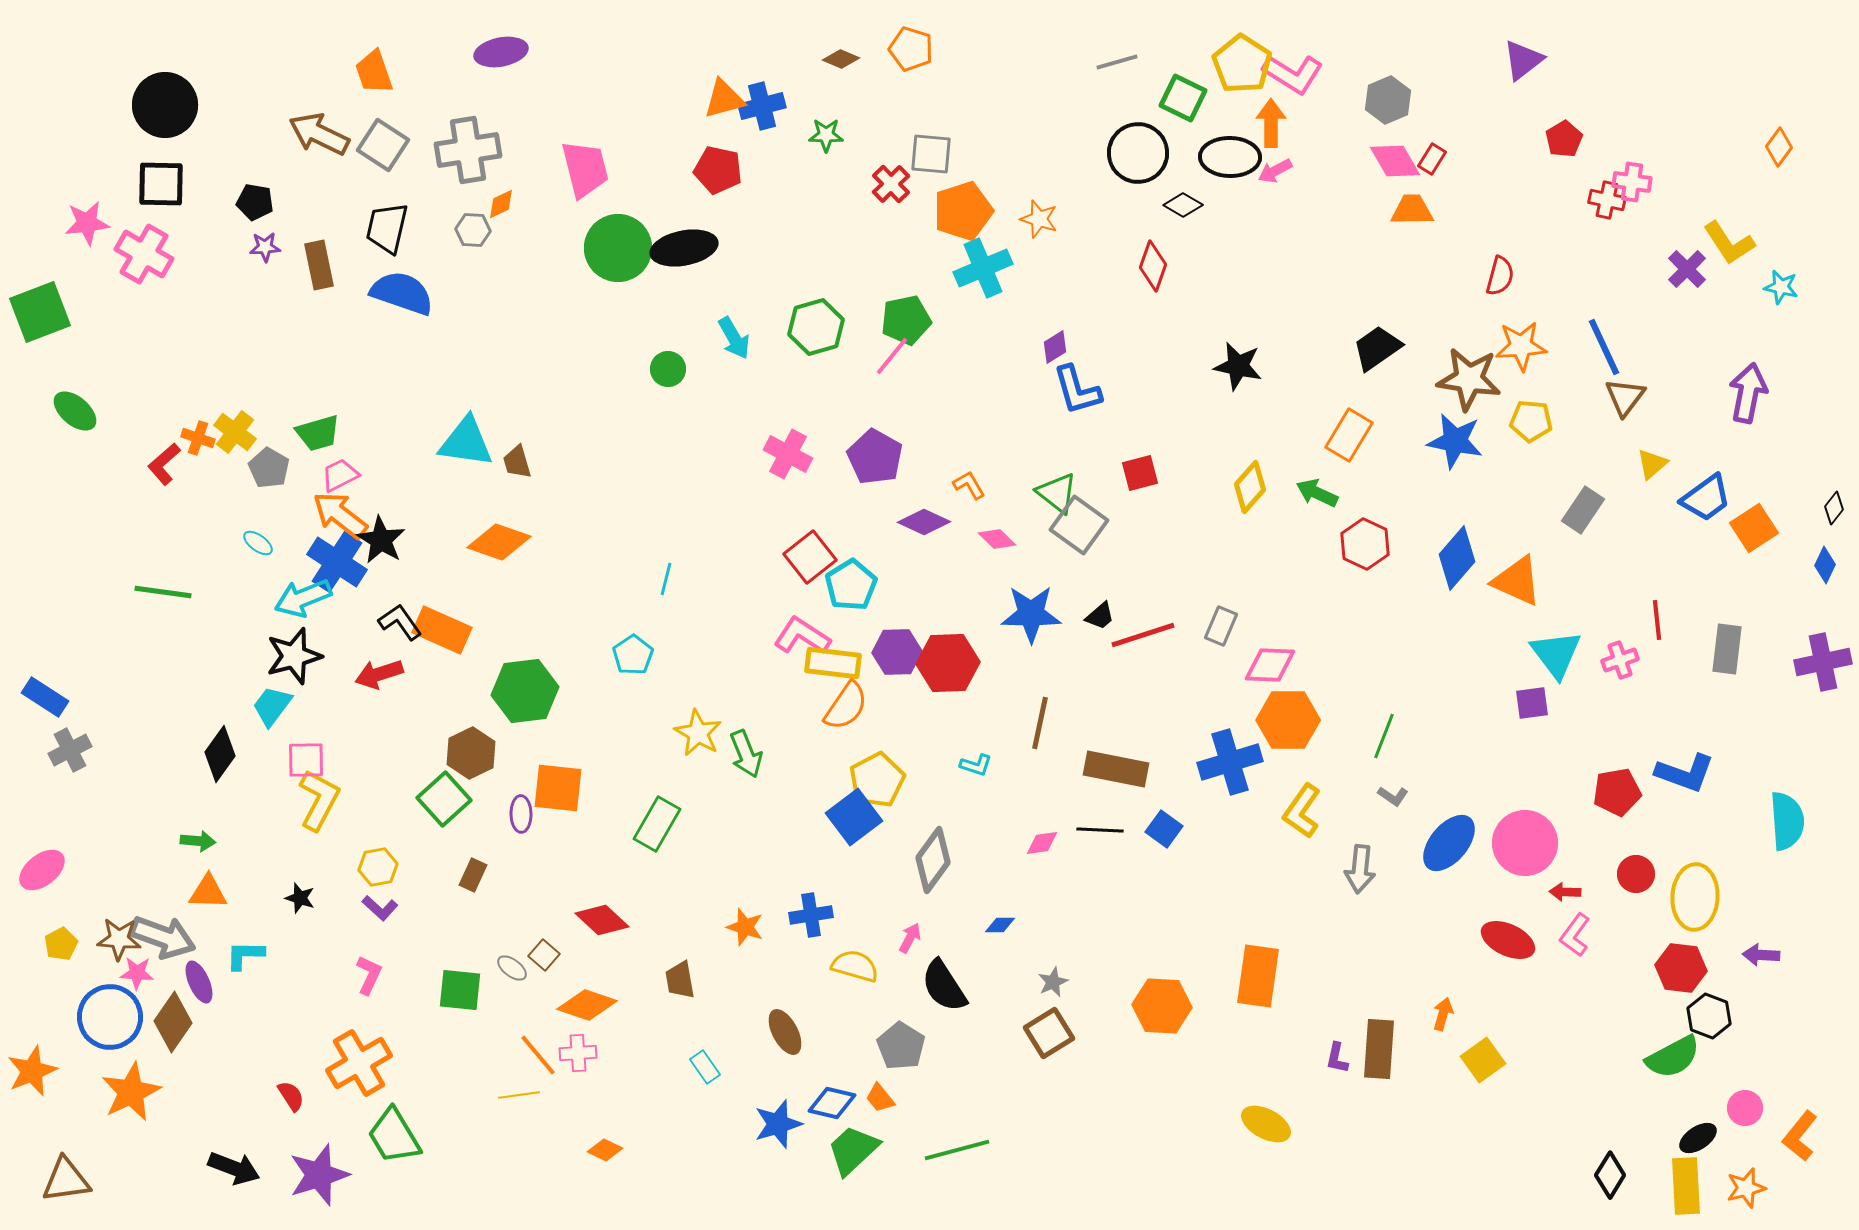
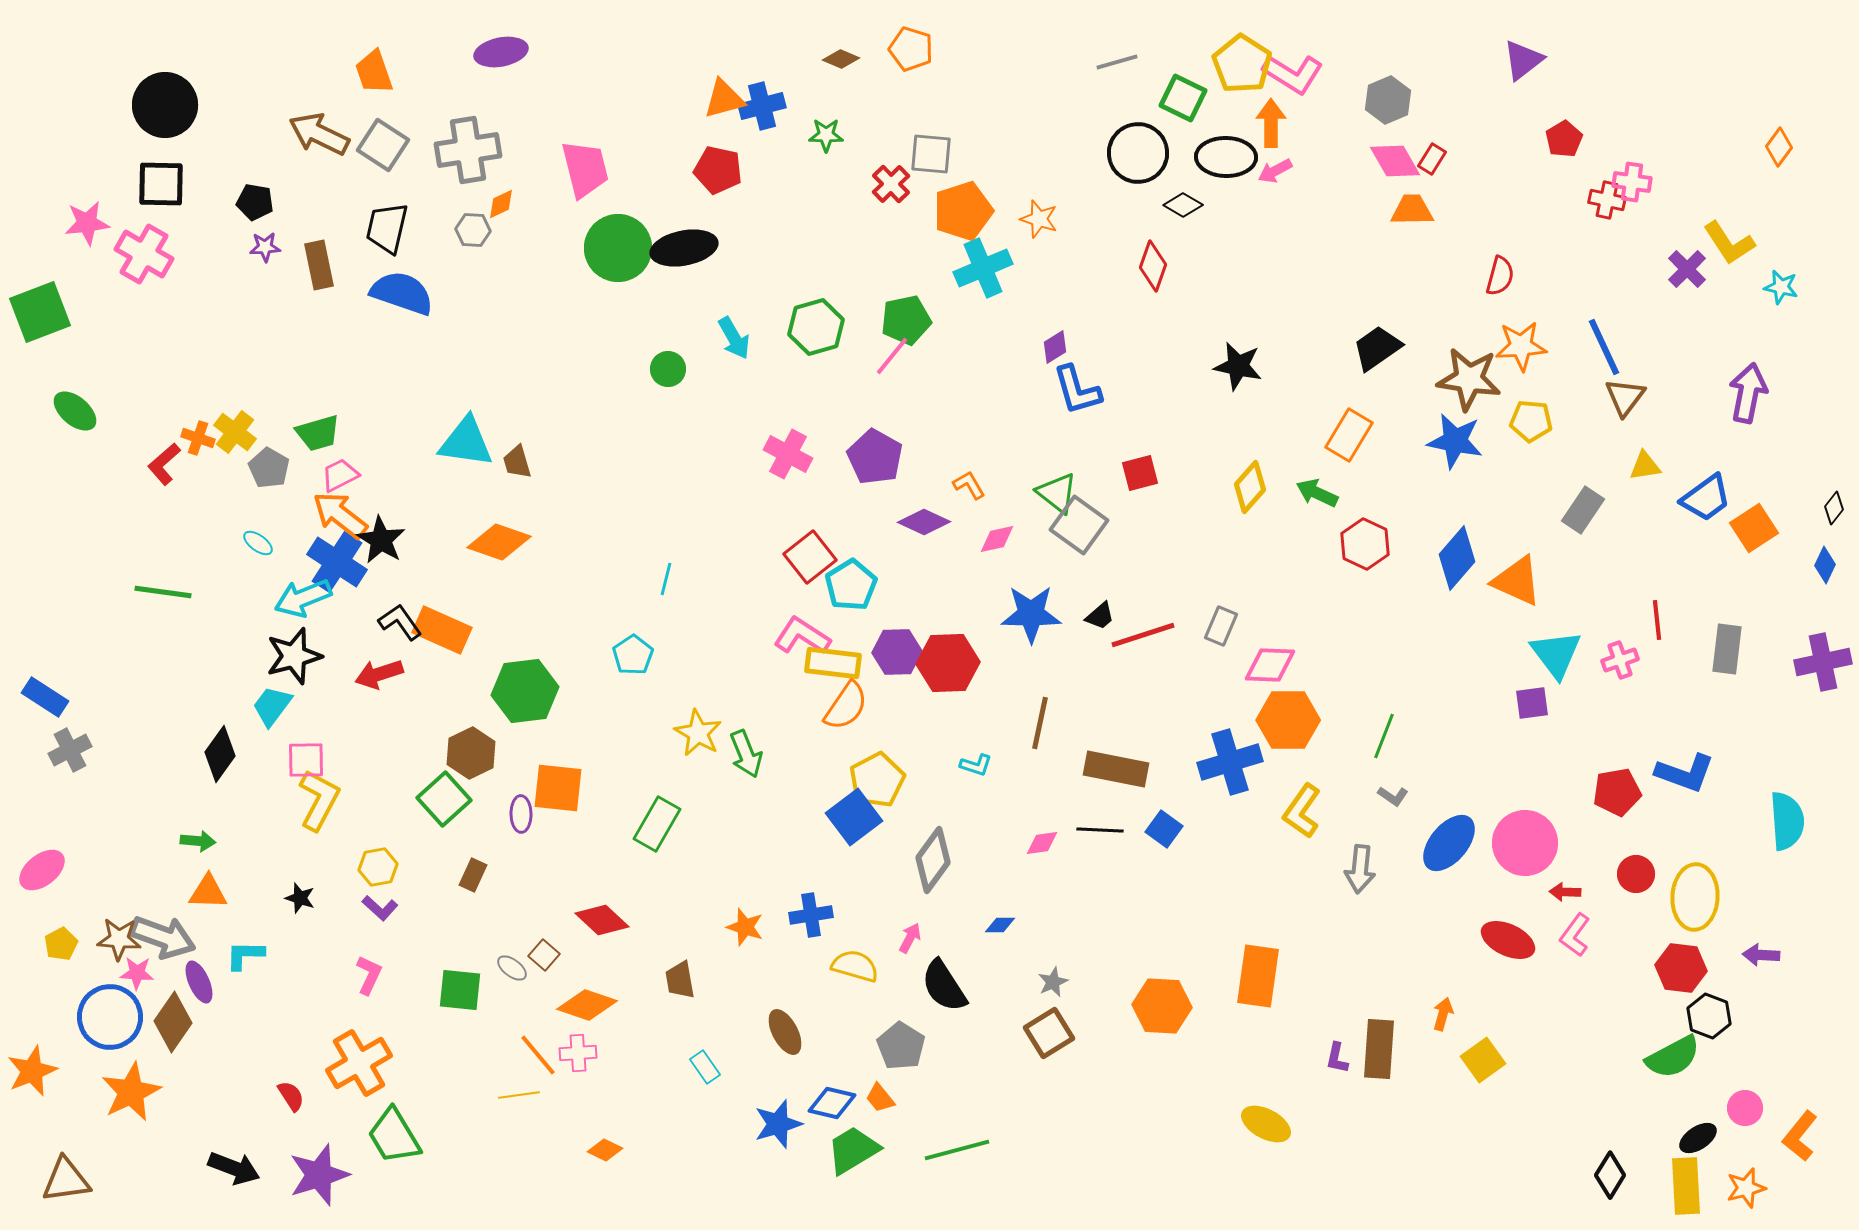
black ellipse at (1230, 157): moved 4 px left
yellow triangle at (1652, 464): moved 7 px left, 2 px down; rotated 32 degrees clockwise
pink diamond at (997, 539): rotated 57 degrees counterclockwise
green trapezoid at (853, 1150): rotated 12 degrees clockwise
